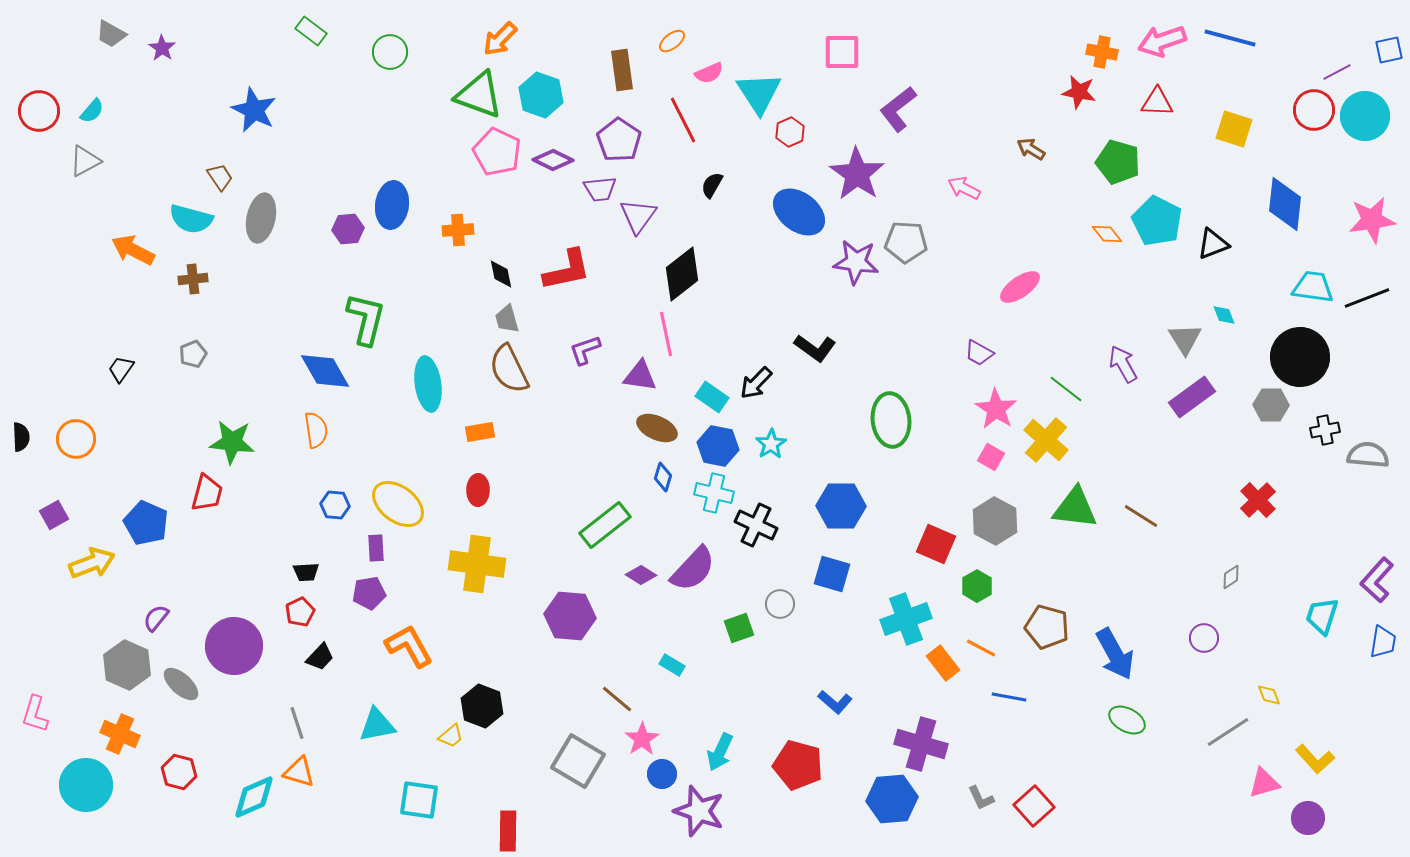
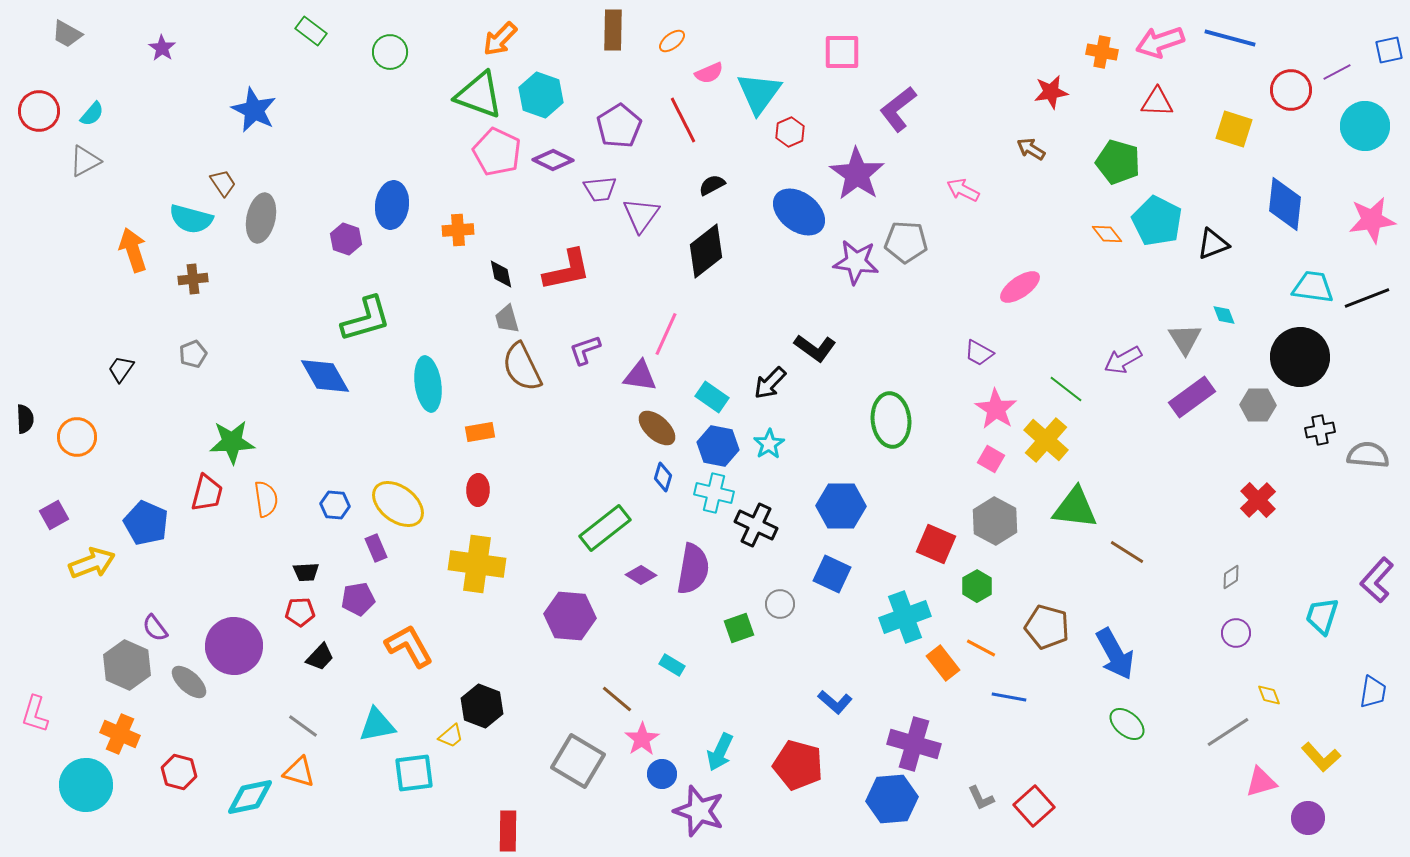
gray trapezoid at (111, 34): moved 44 px left
pink arrow at (1162, 41): moved 2 px left, 1 px down
brown rectangle at (622, 70): moved 9 px left, 40 px up; rotated 9 degrees clockwise
red star at (1079, 92): moved 28 px left; rotated 20 degrees counterclockwise
cyan triangle at (759, 93): rotated 9 degrees clockwise
red circle at (1314, 110): moved 23 px left, 20 px up
cyan semicircle at (92, 111): moved 3 px down
cyan circle at (1365, 116): moved 10 px down
purple pentagon at (619, 140): moved 14 px up; rotated 6 degrees clockwise
brown trapezoid at (220, 177): moved 3 px right, 6 px down
black semicircle at (712, 185): rotated 32 degrees clockwise
pink arrow at (964, 188): moved 1 px left, 2 px down
purple triangle at (638, 216): moved 3 px right, 1 px up
purple hexagon at (348, 229): moved 2 px left, 10 px down; rotated 24 degrees clockwise
orange arrow at (133, 250): rotated 45 degrees clockwise
black diamond at (682, 274): moved 24 px right, 23 px up
green L-shape at (366, 319): rotated 60 degrees clockwise
pink line at (666, 334): rotated 36 degrees clockwise
purple arrow at (1123, 364): moved 4 px up; rotated 90 degrees counterclockwise
brown semicircle at (509, 369): moved 13 px right, 2 px up
blue diamond at (325, 371): moved 5 px down
black arrow at (756, 383): moved 14 px right
gray hexagon at (1271, 405): moved 13 px left
brown ellipse at (657, 428): rotated 18 degrees clockwise
orange semicircle at (316, 430): moved 50 px left, 69 px down
black cross at (1325, 430): moved 5 px left
black semicircle at (21, 437): moved 4 px right, 18 px up
orange circle at (76, 439): moved 1 px right, 2 px up
green star at (232, 442): rotated 9 degrees counterclockwise
cyan star at (771, 444): moved 2 px left
pink square at (991, 457): moved 2 px down
brown line at (1141, 516): moved 14 px left, 36 px down
green rectangle at (605, 525): moved 3 px down
purple rectangle at (376, 548): rotated 20 degrees counterclockwise
purple semicircle at (693, 569): rotated 33 degrees counterclockwise
blue square at (832, 574): rotated 9 degrees clockwise
purple pentagon at (369, 593): moved 11 px left, 6 px down
red pentagon at (300, 612): rotated 24 degrees clockwise
purple semicircle at (156, 618): moved 1 px left, 10 px down; rotated 76 degrees counterclockwise
cyan cross at (906, 619): moved 1 px left, 2 px up
purple circle at (1204, 638): moved 32 px right, 5 px up
blue trapezoid at (1383, 642): moved 10 px left, 50 px down
gray ellipse at (181, 684): moved 8 px right, 2 px up
green ellipse at (1127, 720): moved 4 px down; rotated 12 degrees clockwise
gray line at (297, 723): moved 6 px right, 3 px down; rotated 36 degrees counterclockwise
purple cross at (921, 744): moved 7 px left
yellow L-shape at (1315, 759): moved 6 px right, 2 px up
pink triangle at (1264, 783): moved 3 px left, 1 px up
cyan diamond at (254, 797): moved 4 px left; rotated 12 degrees clockwise
cyan square at (419, 800): moved 5 px left, 27 px up; rotated 15 degrees counterclockwise
